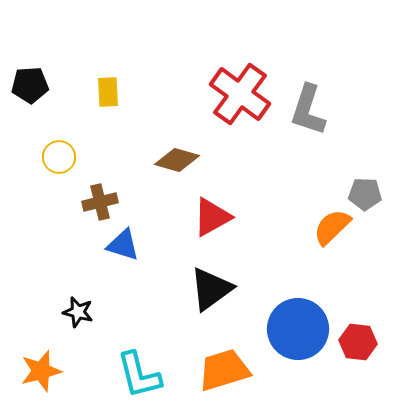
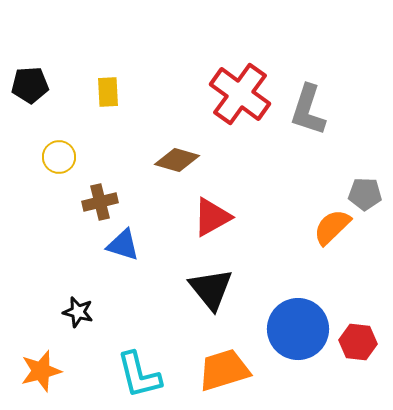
black triangle: rotated 33 degrees counterclockwise
